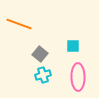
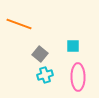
cyan cross: moved 2 px right
